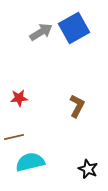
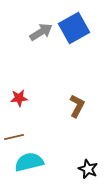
cyan semicircle: moved 1 px left
